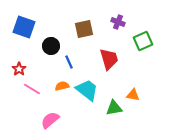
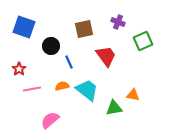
red trapezoid: moved 3 px left, 3 px up; rotated 20 degrees counterclockwise
pink line: rotated 42 degrees counterclockwise
